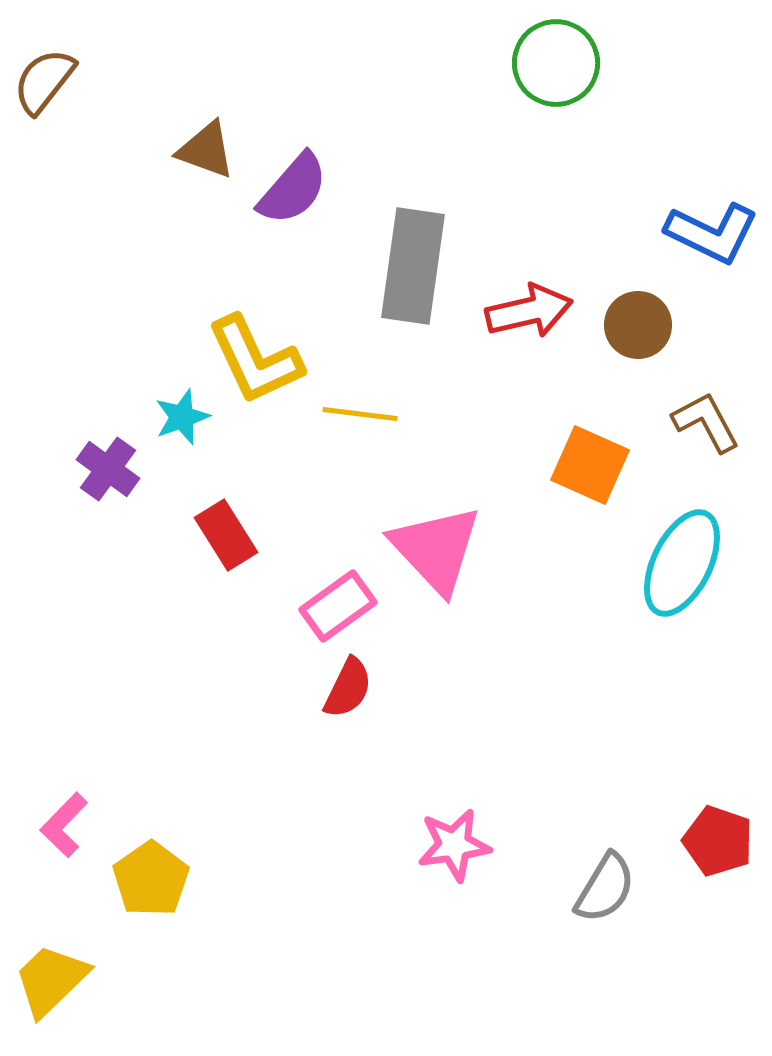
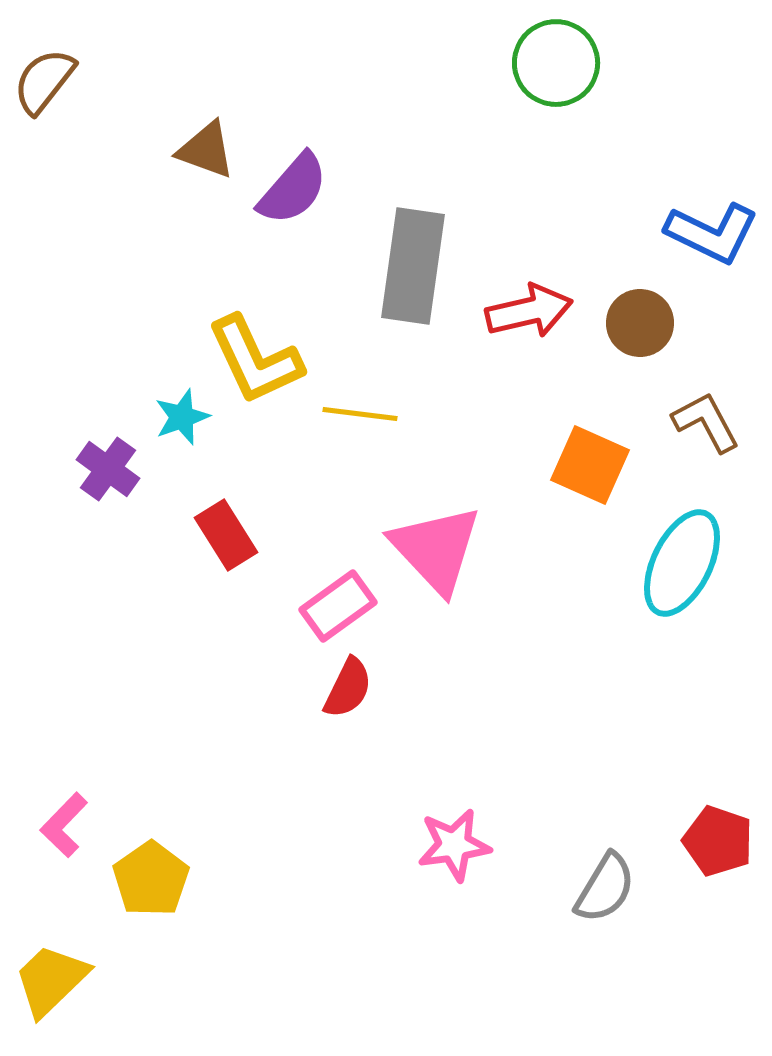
brown circle: moved 2 px right, 2 px up
